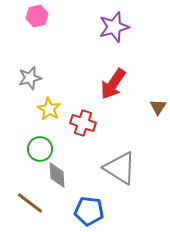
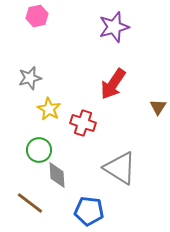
green circle: moved 1 px left, 1 px down
